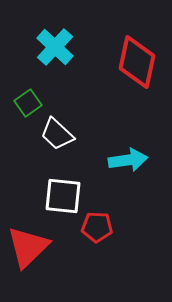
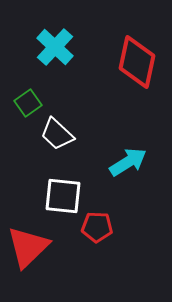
cyan arrow: moved 2 px down; rotated 24 degrees counterclockwise
